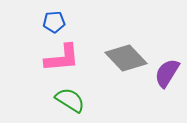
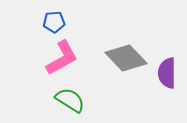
pink L-shape: rotated 24 degrees counterclockwise
purple semicircle: rotated 32 degrees counterclockwise
